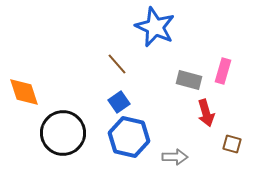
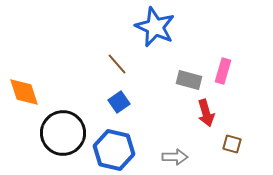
blue hexagon: moved 15 px left, 13 px down
